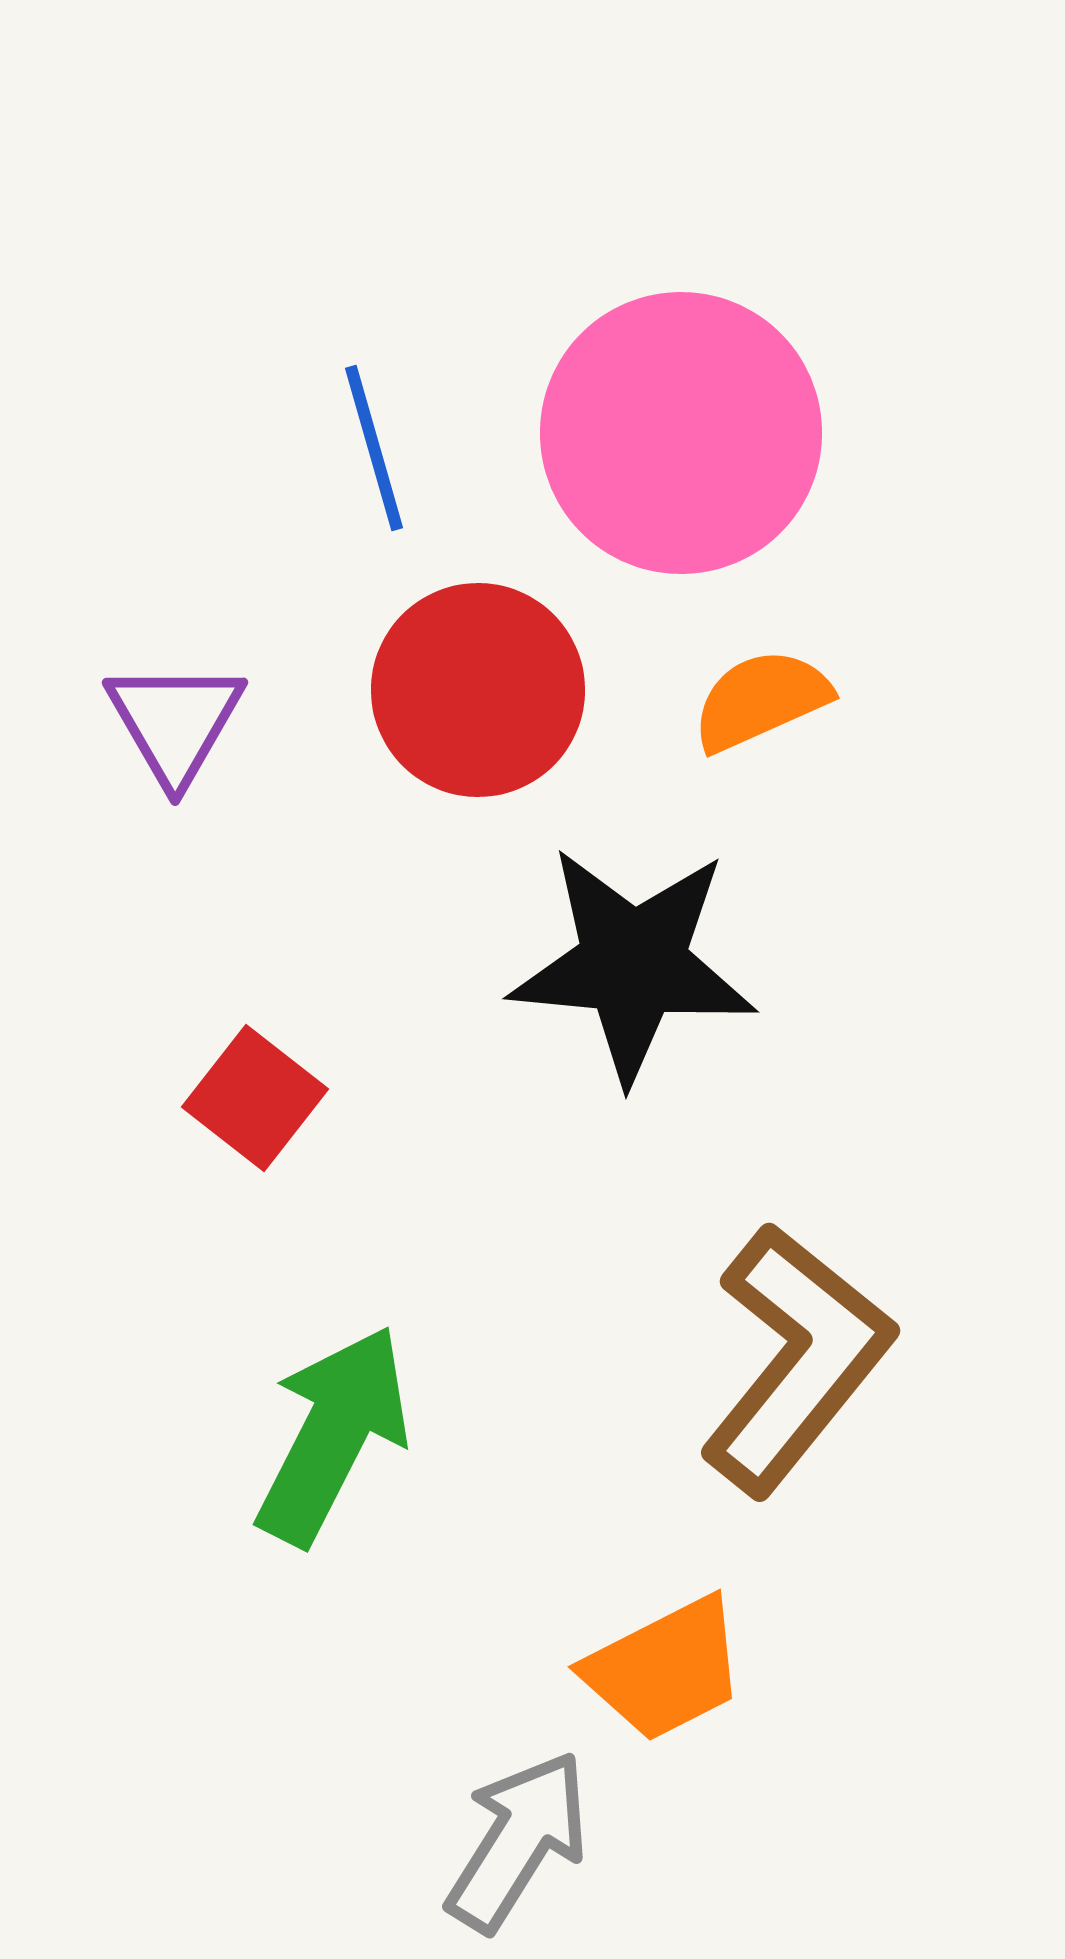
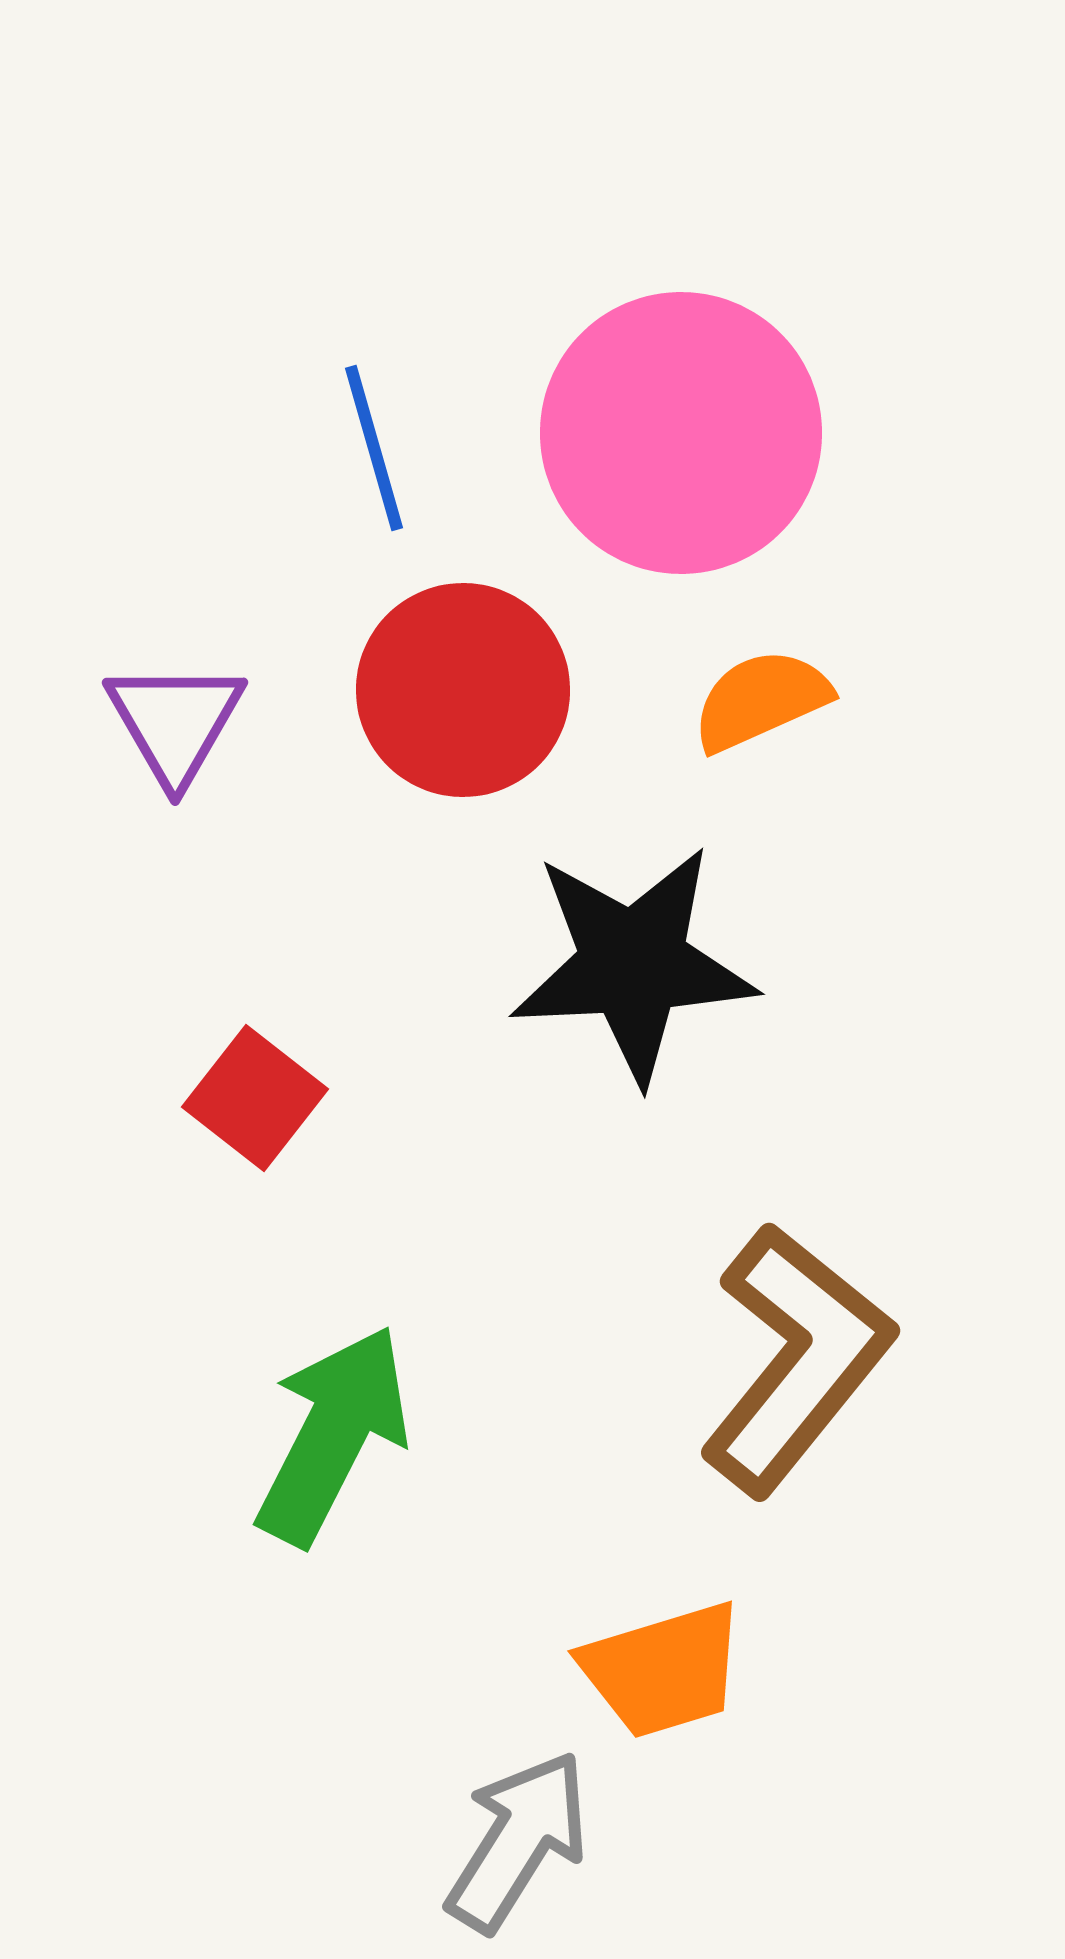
red circle: moved 15 px left
black star: rotated 8 degrees counterclockwise
orange trapezoid: moved 2 px left, 1 px down; rotated 10 degrees clockwise
